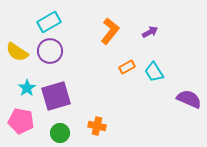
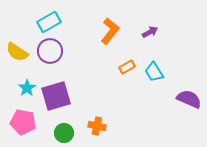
pink pentagon: moved 2 px right, 1 px down
green circle: moved 4 px right
